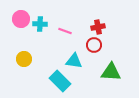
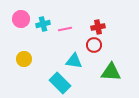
cyan cross: moved 3 px right; rotated 16 degrees counterclockwise
pink line: moved 2 px up; rotated 32 degrees counterclockwise
cyan rectangle: moved 2 px down
